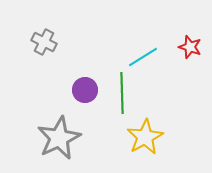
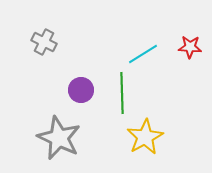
red star: rotated 15 degrees counterclockwise
cyan line: moved 3 px up
purple circle: moved 4 px left
gray star: rotated 21 degrees counterclockwise
